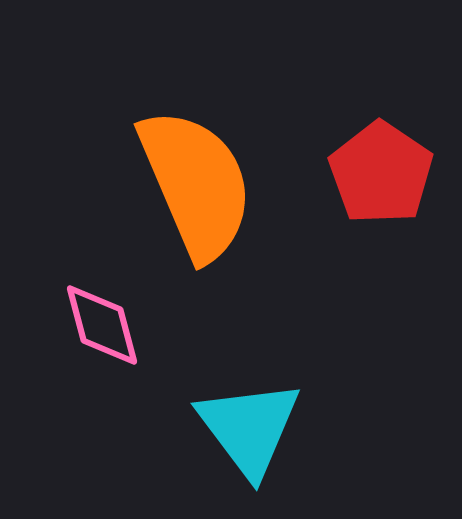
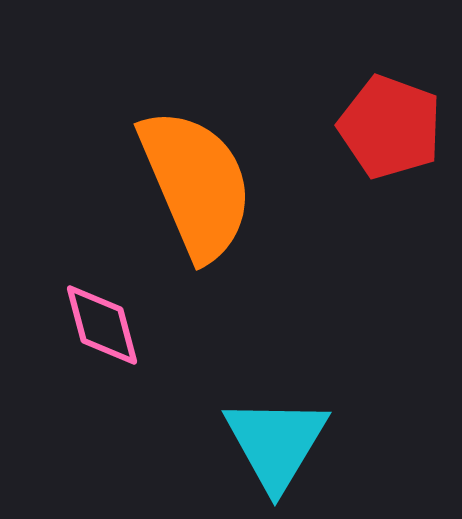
red pentagon: moved 9 px right, 46 px up; rotated 14 degrees counterclockwise
cyan triangle: moved 27 px right, 15 px down; rotated 8 degrees clockwise
